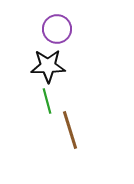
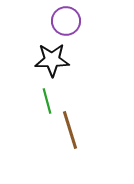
purple circle: moved 9 px right, 8 px up
black star: moved 4 px right, 6 px up
